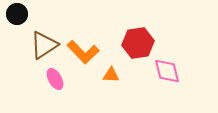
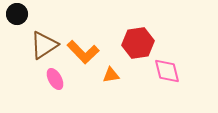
orange triangle: rotated 12 degrees counterclockwise
